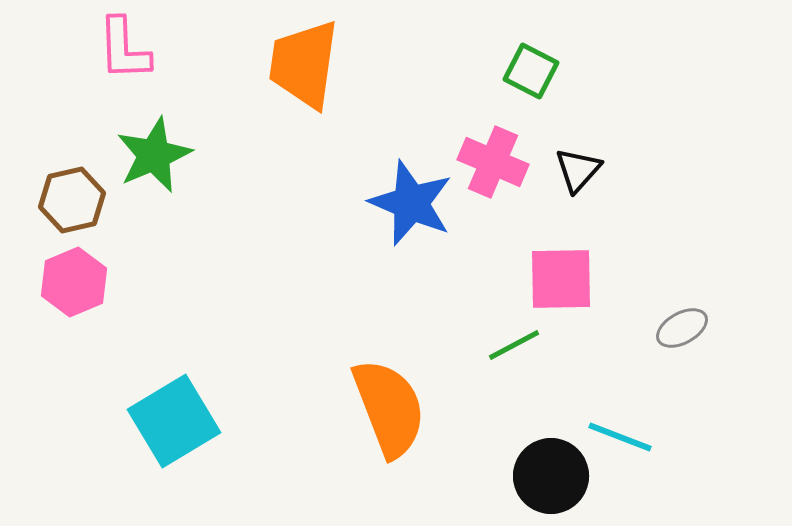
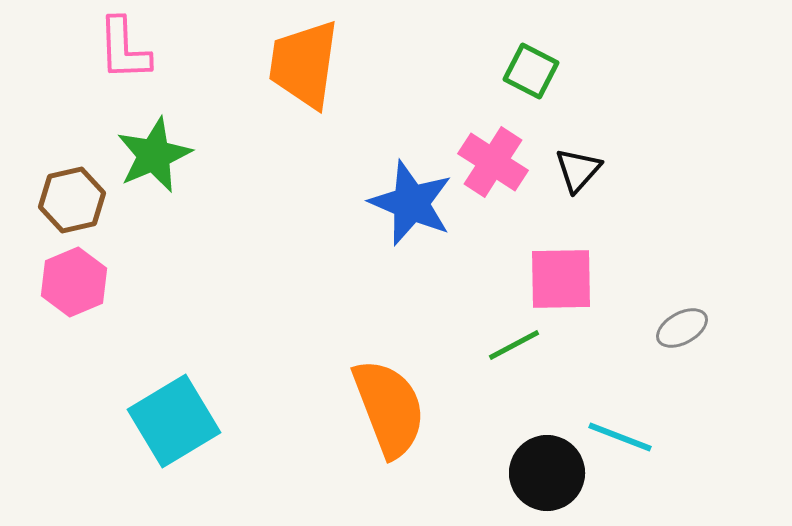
pink cross: rotated 10 degrees clockwise
black circle: moved 4 px left, 3 px up
